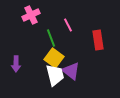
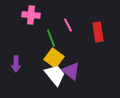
pink cross: rotated 30 degrees clockwise
red rectangle: moved 8 px up
white trapezoid: rotated 25 degrees counterclockwise
